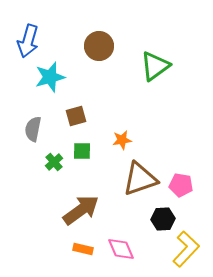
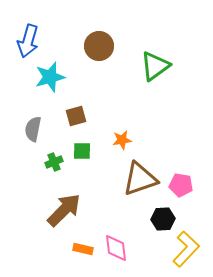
green cross: rotated 18 degrees clockwise
brown arrow: moved 17 px left; rotated 9 degrees counterclockwise
pink diamond: moved 5 px left, 1 px up; rotated 16 degrees clockwise
